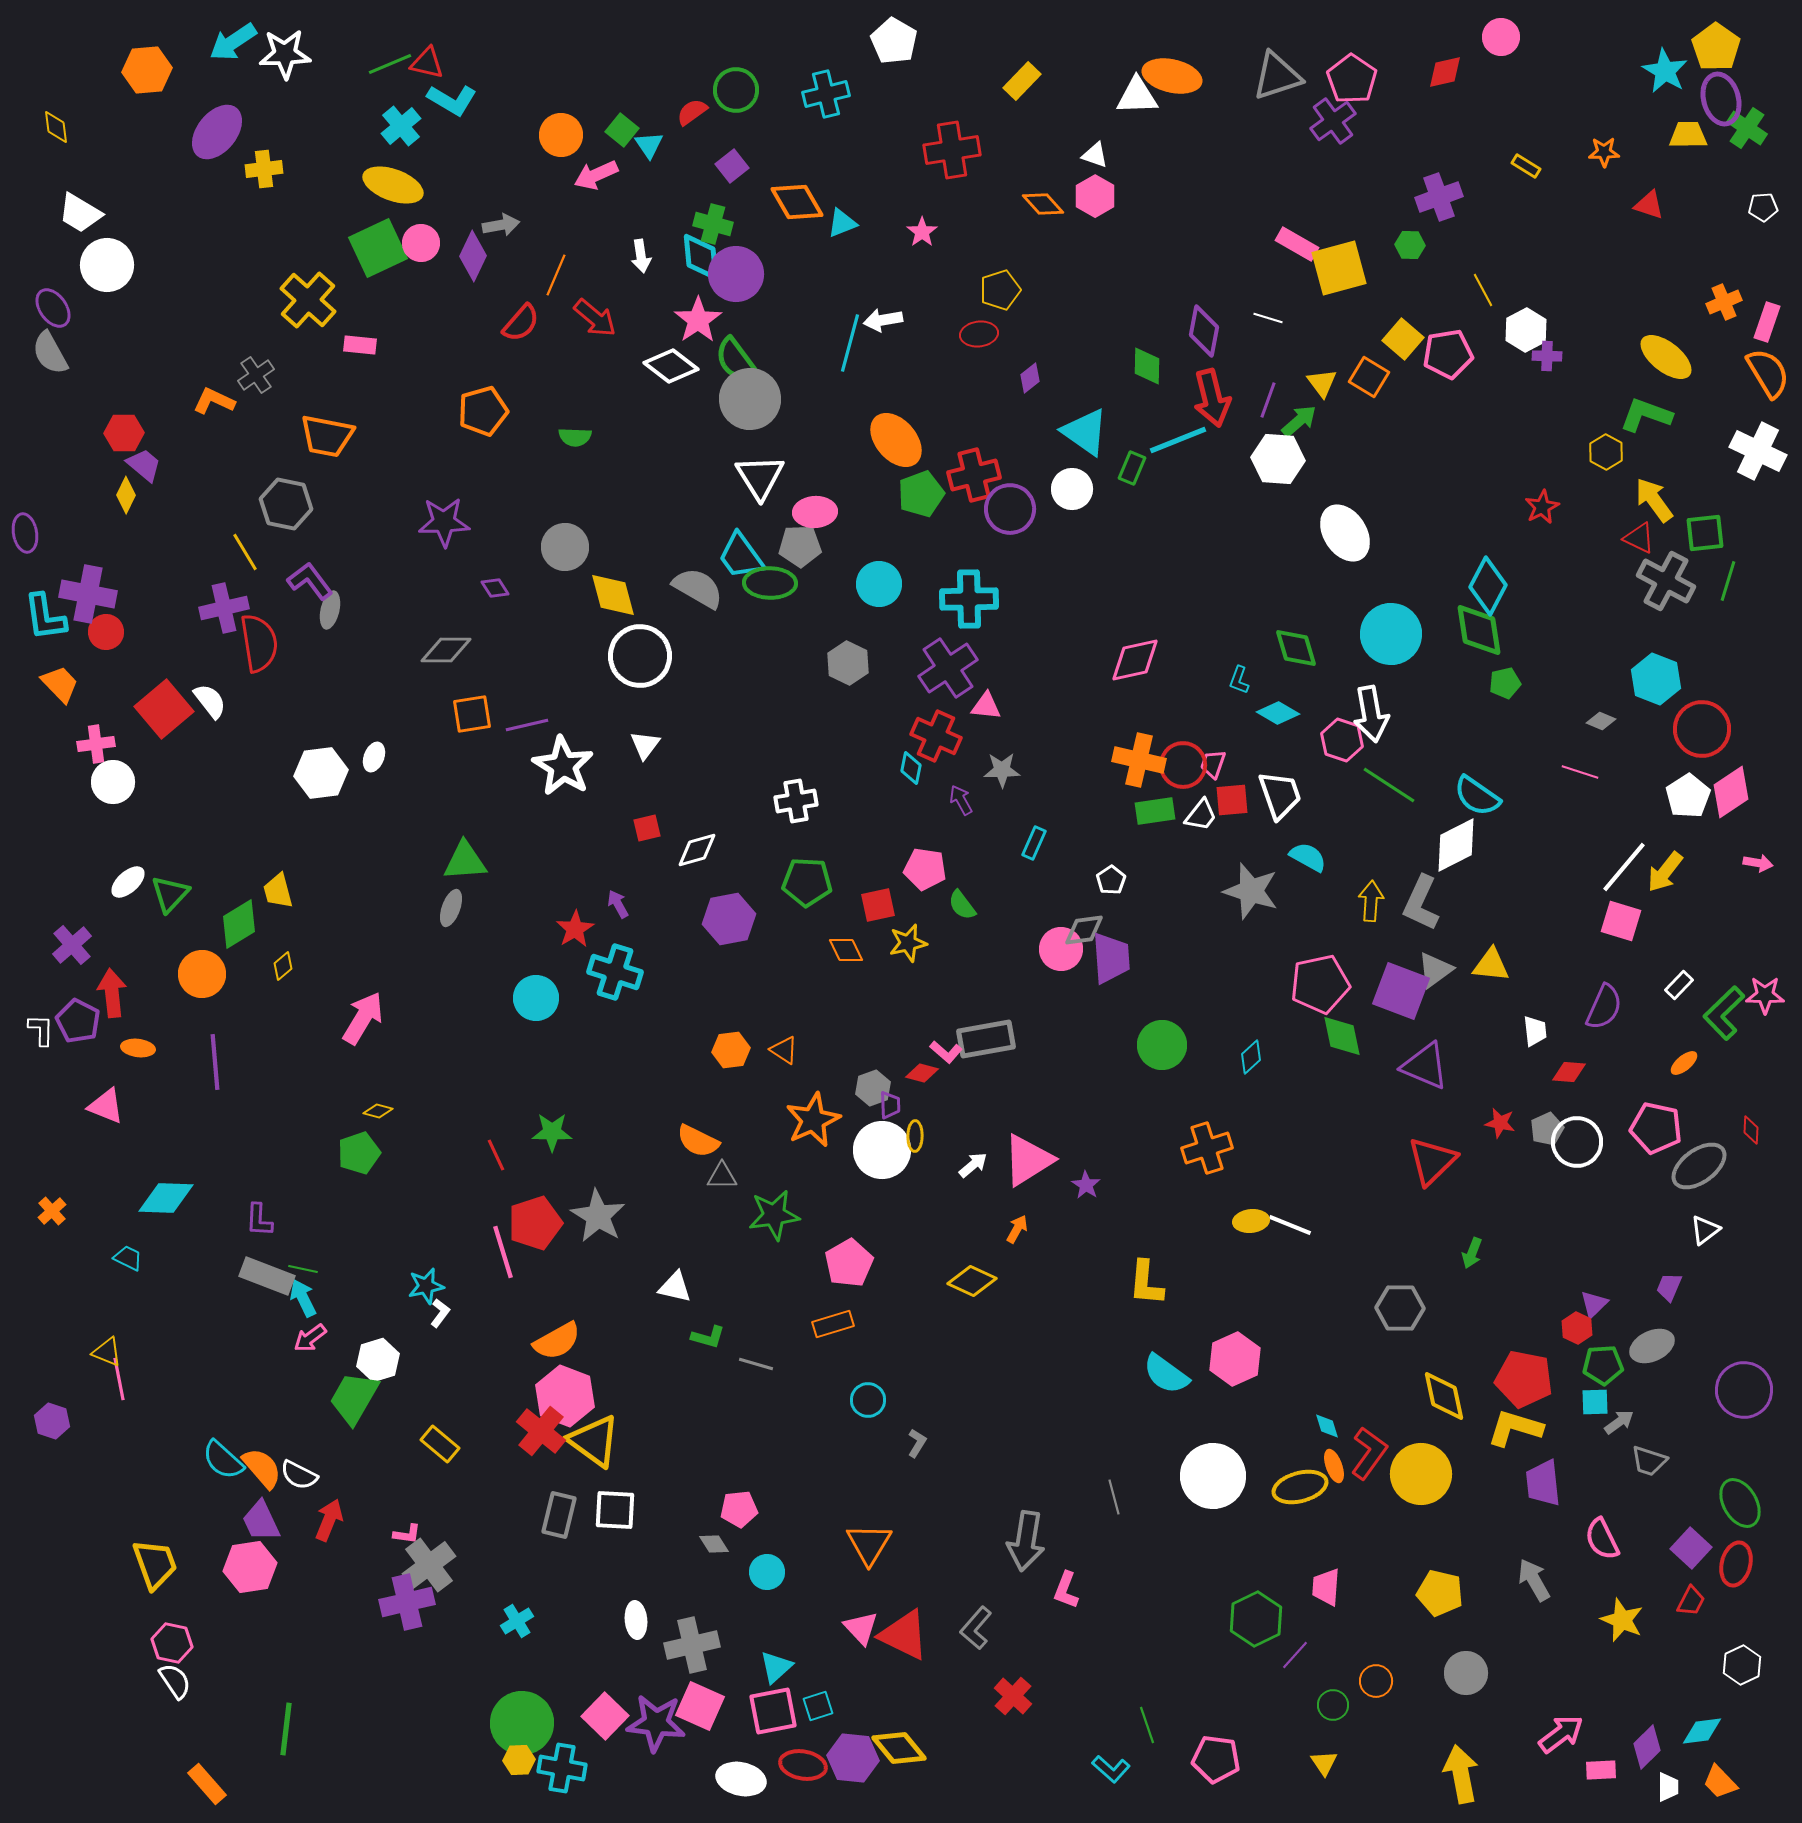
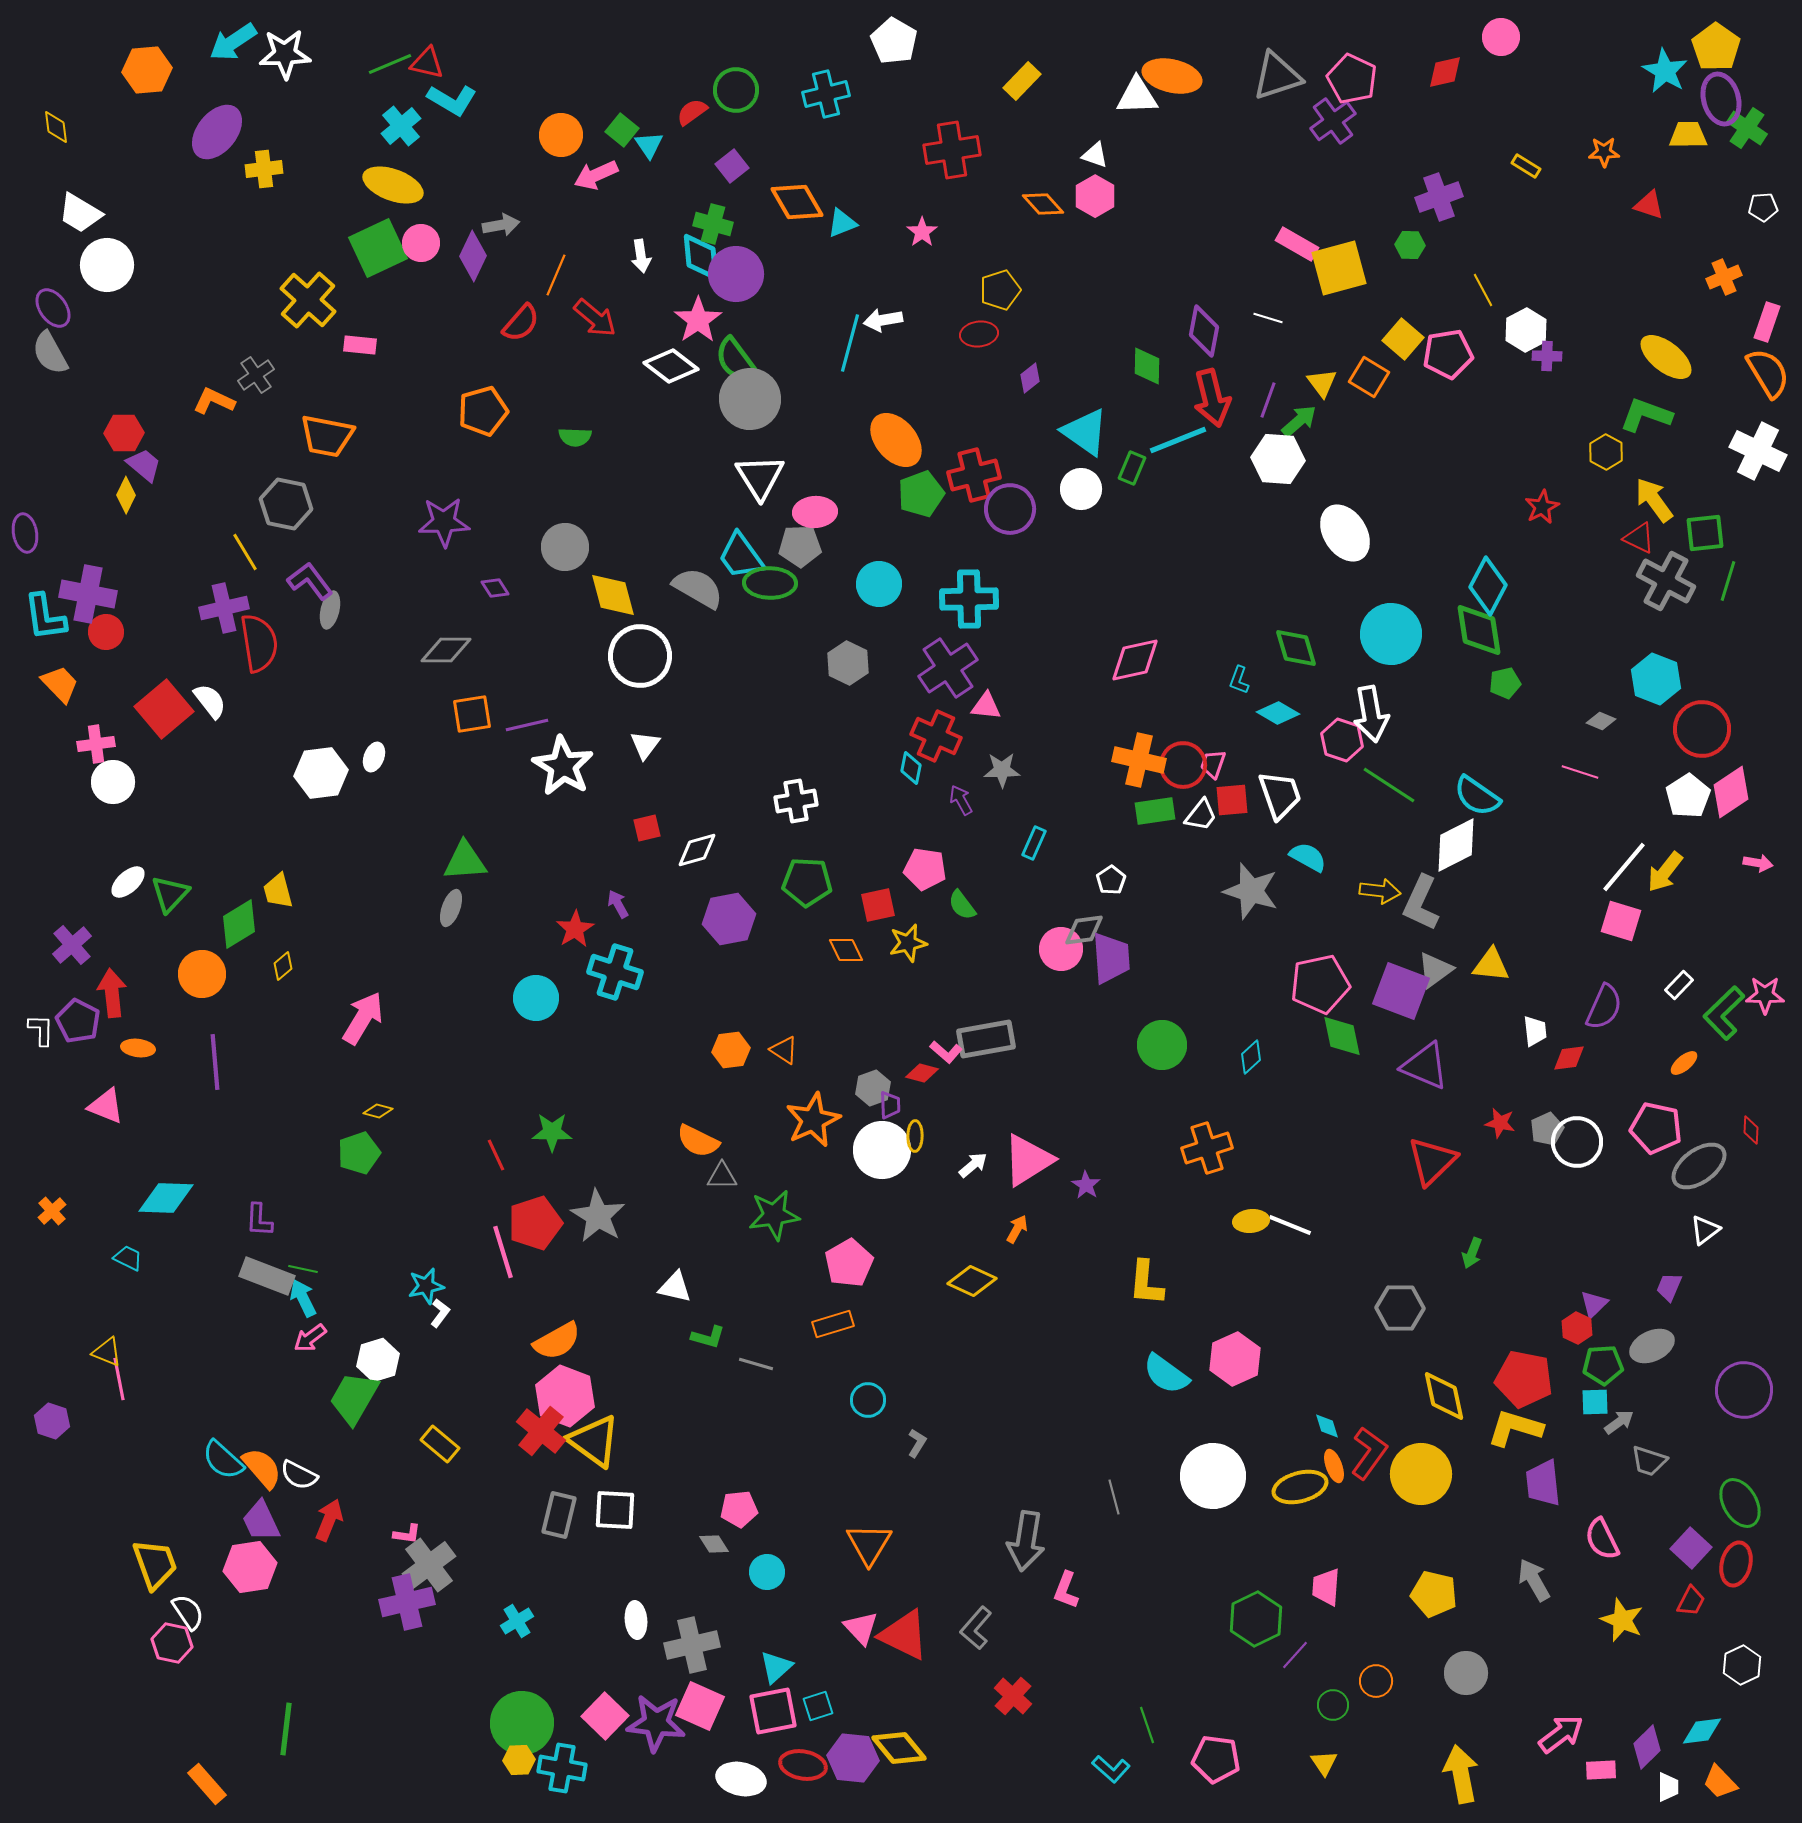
pink pentagon at (1352, 79): rotated 9 degrees counterclockwise
orange cross at (1724, 302): moved 25 px up
white circle at (1072, 489): moved 9 px right
yellow arrow at (1371, 901): moved 9 px right, 10 px up; rotated 93 degrees clockwise
red diamond at (1569, 1072): moved 14 px up; rotated 12 degrees counterclockwise
yellow pentagon at (1440, 1593): moved 6 px left, 1 px down
white semicircle at (175, 1681): moved 13 px right, 69 px up
